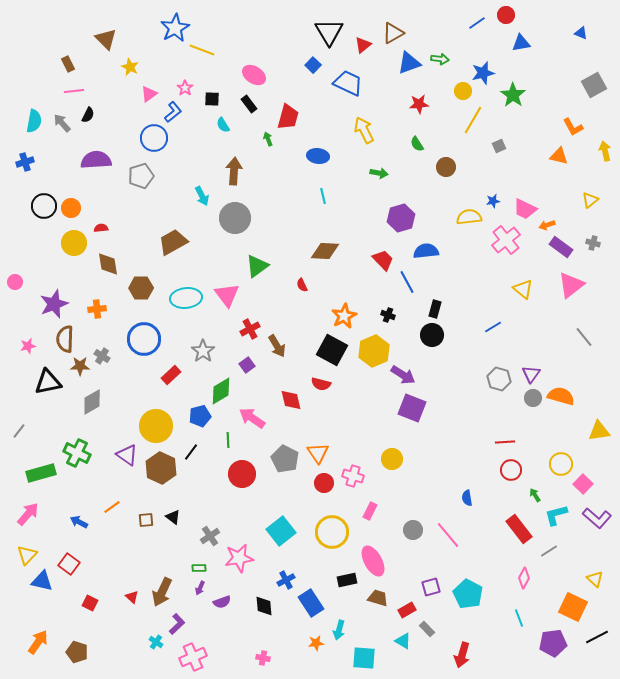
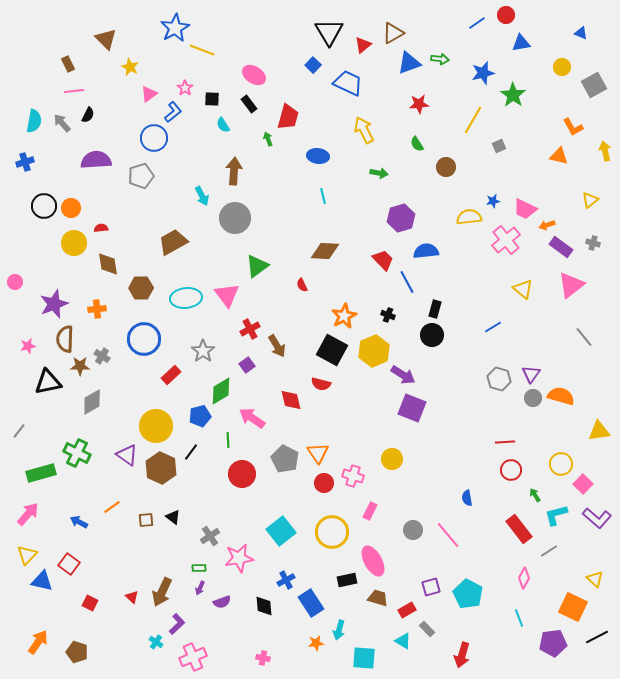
yellow circle at (463, 91): moved 99 px right, 24 px up
